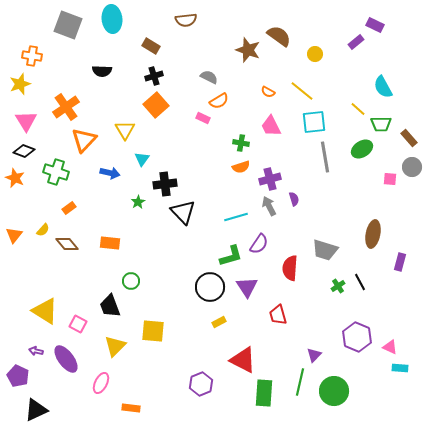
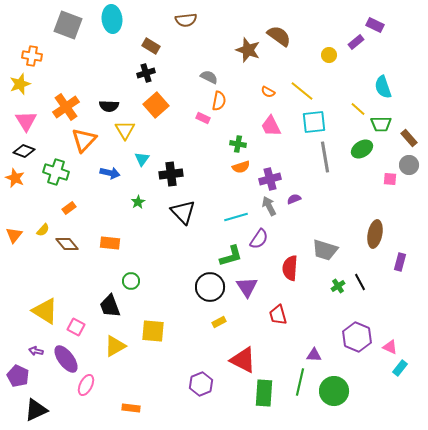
yellow circle at (315, 54): moved 14 px right, 1 px down
black semicircle at (102, 71): moved 7 px right, 35 px down
black cross at (154, 76): moved 8 px left, 3 px up
cyan semicircle at (383, 87): rotated 10 degrees clockwise
orange semicircle at (219, 101): rotated 48 degrees counterclockwise
green cross at (241, 143): moved 3 px left, 1 px down
gray circle at (412, 167): moved 3 px left, 2 px up
black cross at (165, 184): moved 6 px right, 10 px up
purple semicircle at (294, 199): rotated 96 degrees counterclockwise
brown ellipse at (373, 234): moved 2 px right
purple semicircle at (259, 244): moved 5 px up
pink square at (78, 324): moved 2 px left, 3 px down
yellow triangle at (115, 346): rotated 15 degrees clockwise
purple triangle at (314, 355): rotated 49 degrees clockwise
cyan rectangle at (400, 368): rotated 56 degrees counterclockwise
pink ellipse at (101, 383): moved 15 px left, 2 px down
